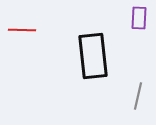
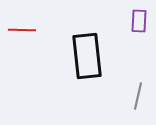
purple rectangle: moved 3 px down
black rectangle: moved 6 px left
